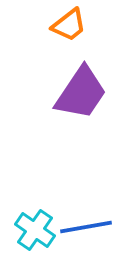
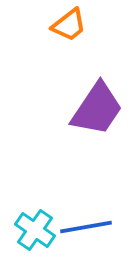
purple trapezoid: moved 16 px right, 16 px down
